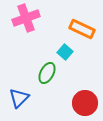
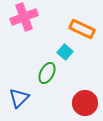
pink cross: moved 2 px left, 1 px up
